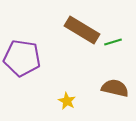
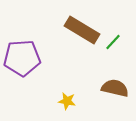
green line: rotated 30 degrees counterclockwise
purple pentagon: rotated 12 degrees counterclockwise
yellow star: rotated 18 degrees counterclockwise
